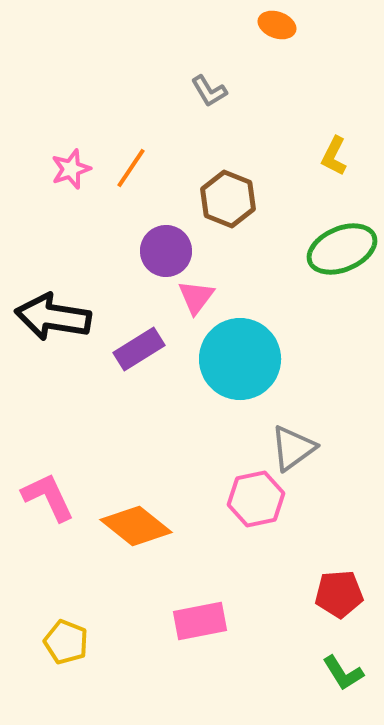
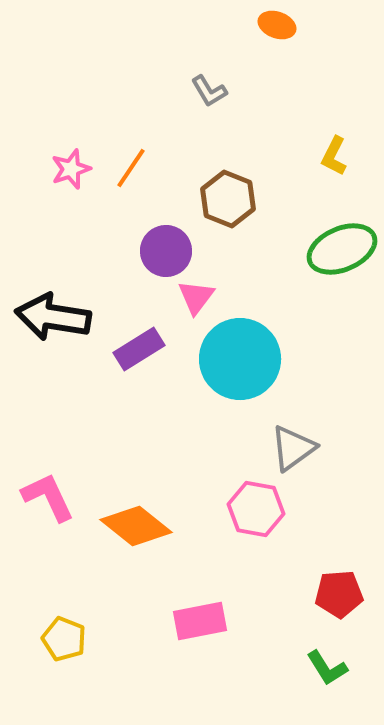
pink hexagon: moved 10 px down; rotated 22 degrees clockwise
yellow pentagon: moved 2 px left, 3 px up
green L-shape: moved 16 px left, 5 px up
